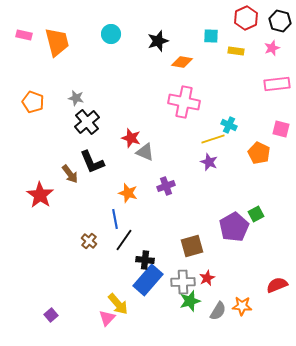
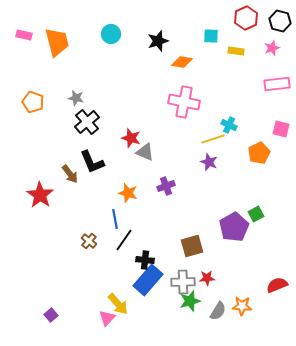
orange pentagon at (259, 153): rotated 20 degrees clockwise
red star at (207, 278): rotated 21 degrees clockwise
